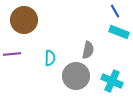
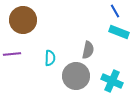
brown circle: moved 1 px left
